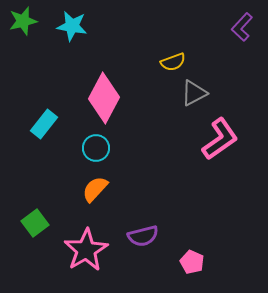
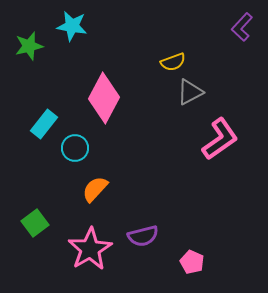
green star: moved 6 px right, 25 px down
gray triangle: moved 4 px left, 1 px up
cyan circle: moved 21 px left
pink star: moved 4 px right, 1 px up
